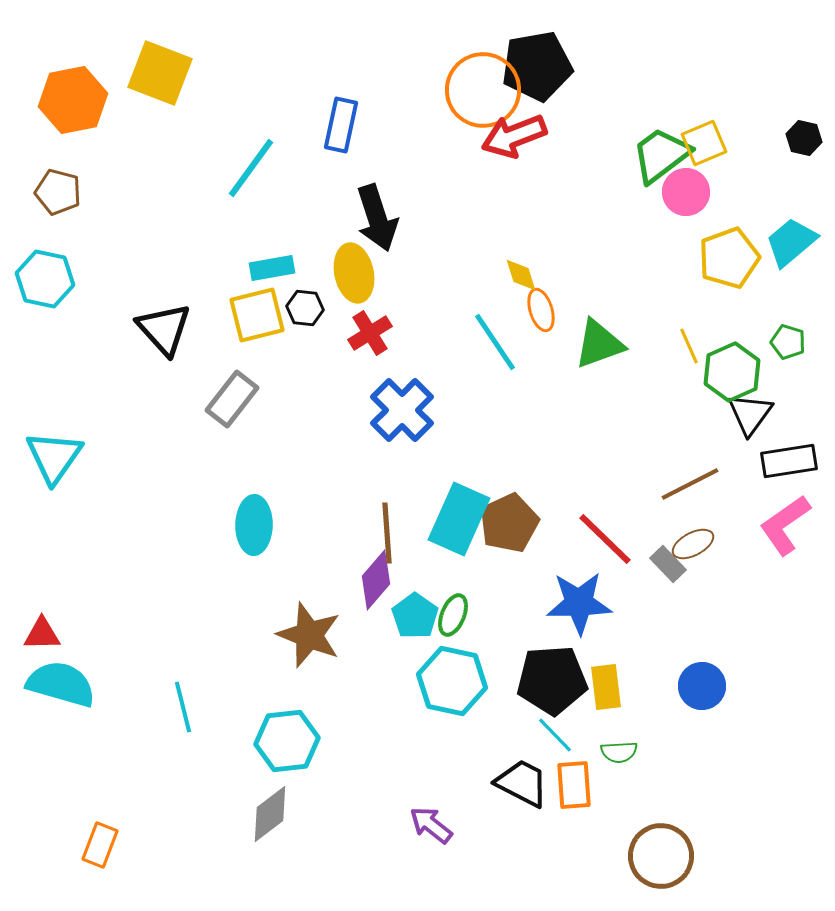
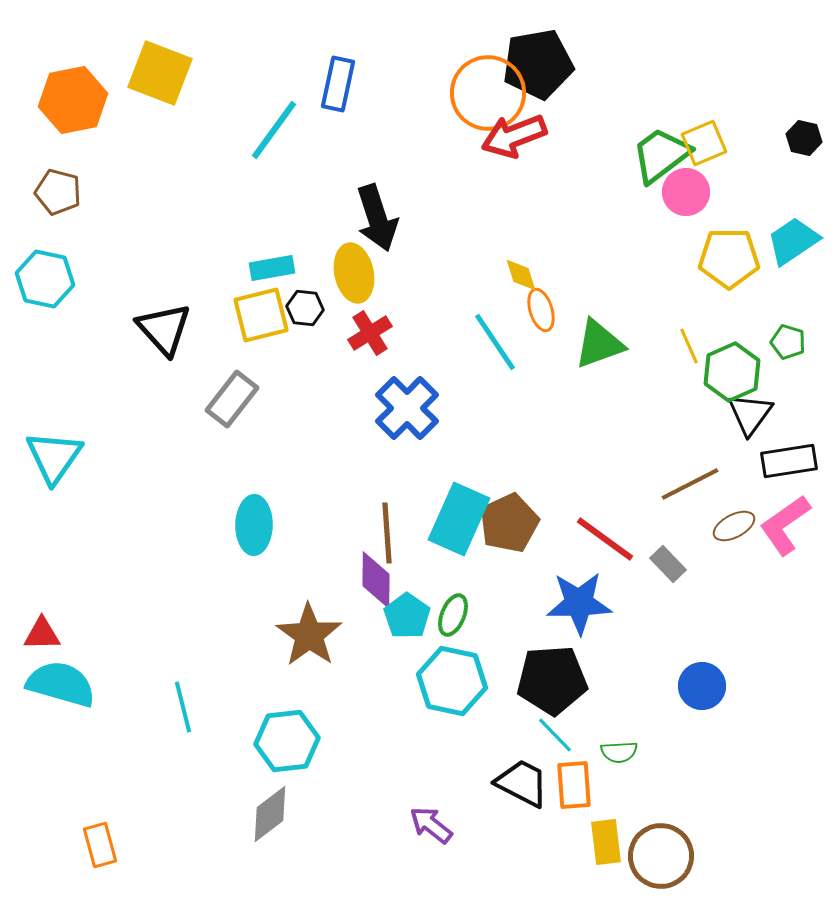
black pentagon at (537, 66): moved 1 px right, 2 px up
orange circle at (483, 90): moved 5 px right, 3 px down
blue rectangle at (341, 125): moved 3 px left, 41 px up
cyan line at (251, 168): moved 23 px right, 38 px up
cyan trapezoid at (791, 242): moved 2 px right, 1 px up; rotated 6 degrees clockwise
yellow pentagon at (729, 258): rotated 20 degrees clockwise
yellow square at (257, 315): moved 4 px right
blue cross at (402, 410): moved 5 px right, 2 px up
red line at (605, 539): rotated 8 degrees counterclockwise
brown ellipse at (693, 544): moved 41 px right, 18 px up
purple diamond at (376, 580): rotated 40 degrees counterclockwise
cyan pentagon at (415, 616): moved 8 px left
brown star at (309, 635): rotated 14 degrees clockwise
yellow rectangle at (606, 687): moved 155 px down
orange rectangle at (100, 845): rotated 36 degrees counterclockwise
